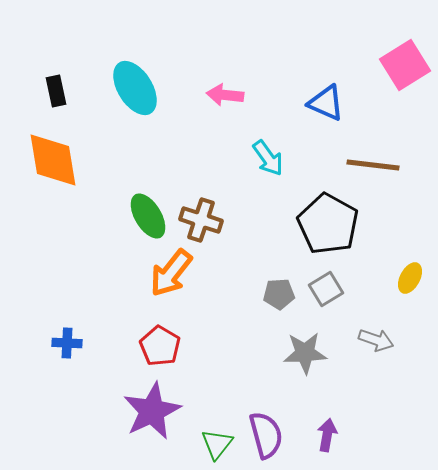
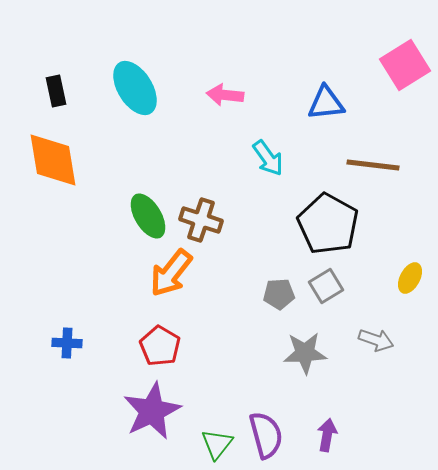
blue triangle: rotated 30 degrees counterclockwise
gray square: moved 3 px up
